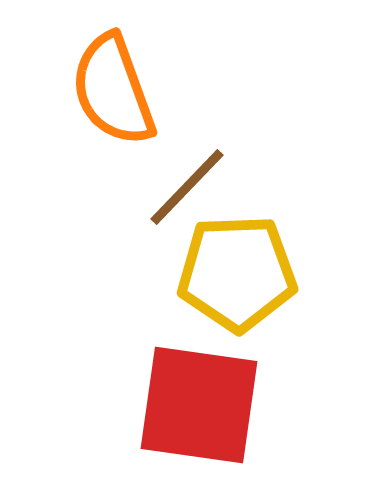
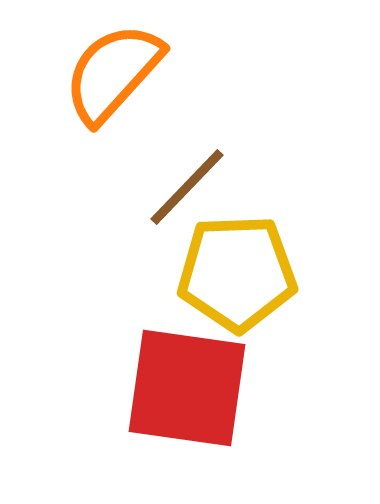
orange semicircle: moved 17 px up; rotated 62 degrees clockwise
red square: moved 12 px left, 17 px up
